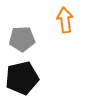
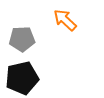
orange arrow: rotated 40 degrees counterclockwise
